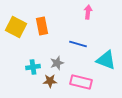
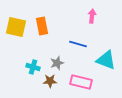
pink arrow: moved 4 px right, 4 px down
yellow square: rotated 15 degrees counterclockwise
cyan cross: rotated 24 degrees clockwise
